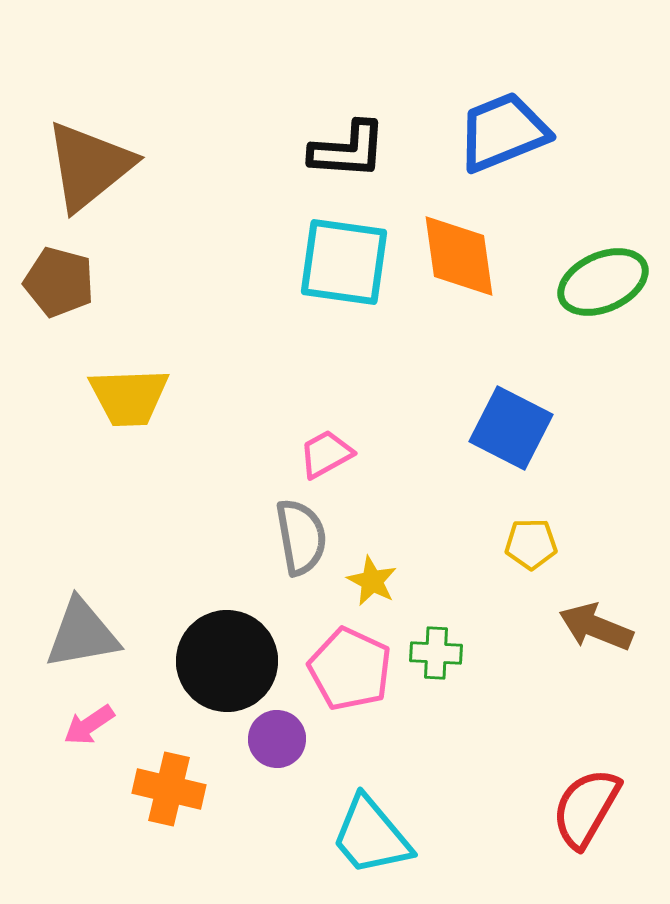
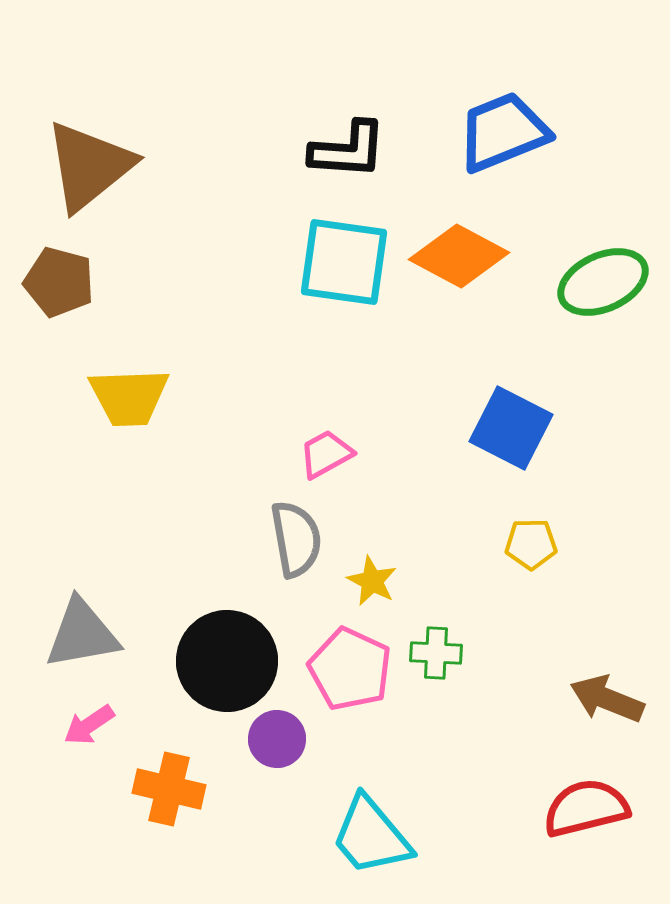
orange diamond: rotated 54 degrees counterclockwise
gray semicircle: moved 5 px left, 2 px down
brown arrow: moved 11 px right, 72 px down
red semicircle: rotated 46 degrees clockwise
